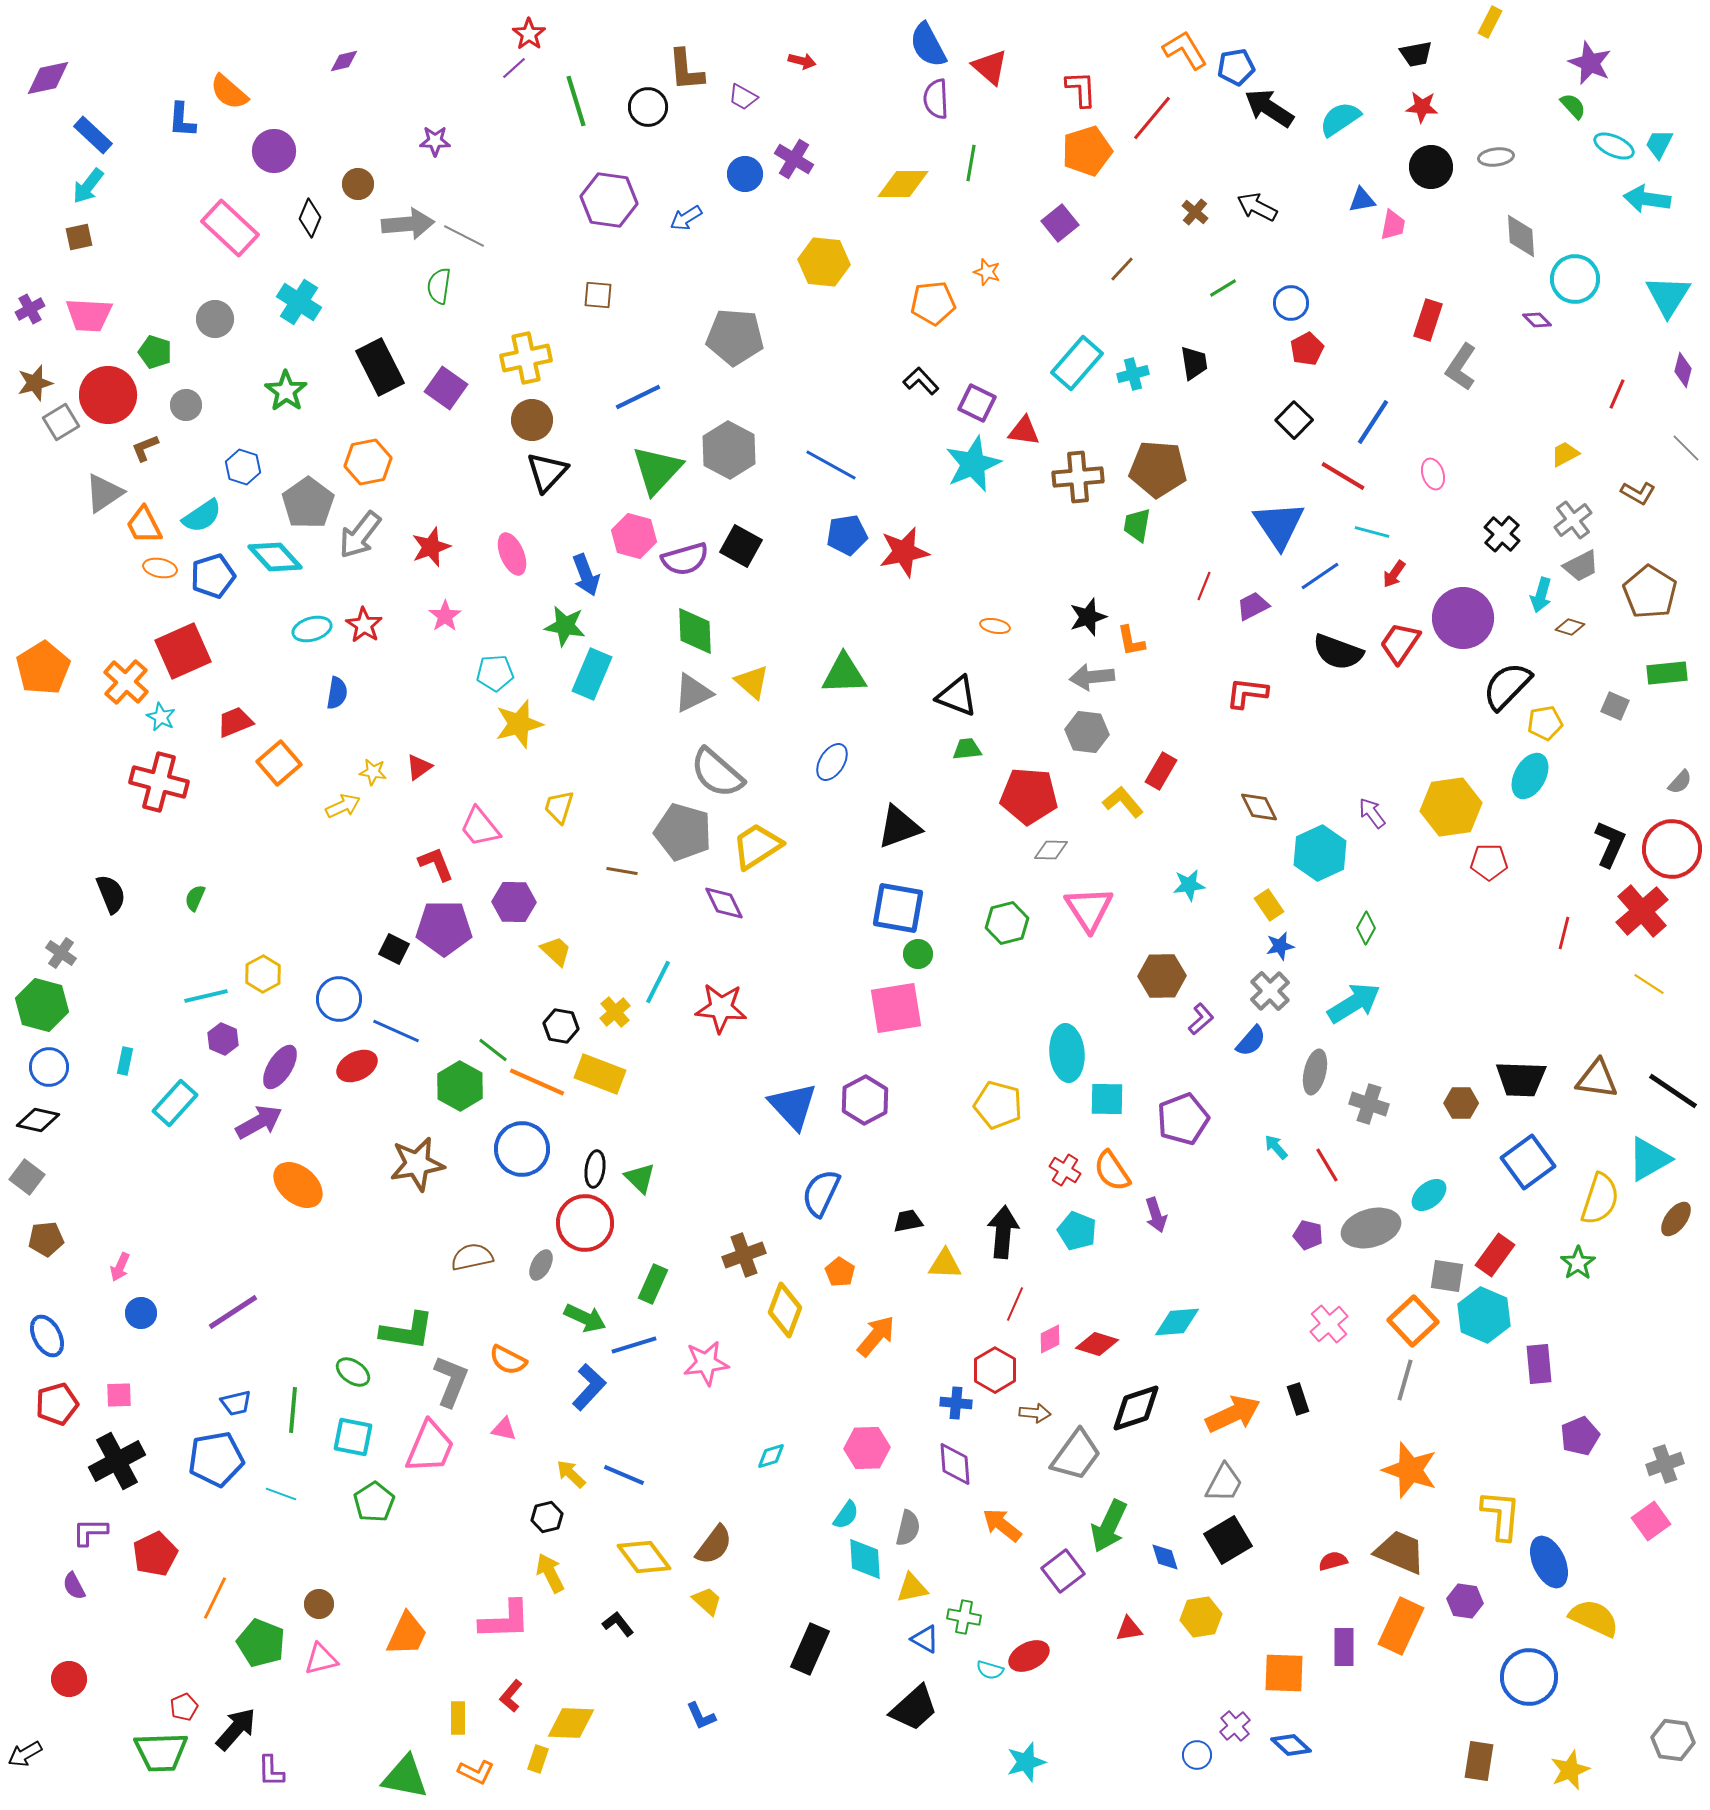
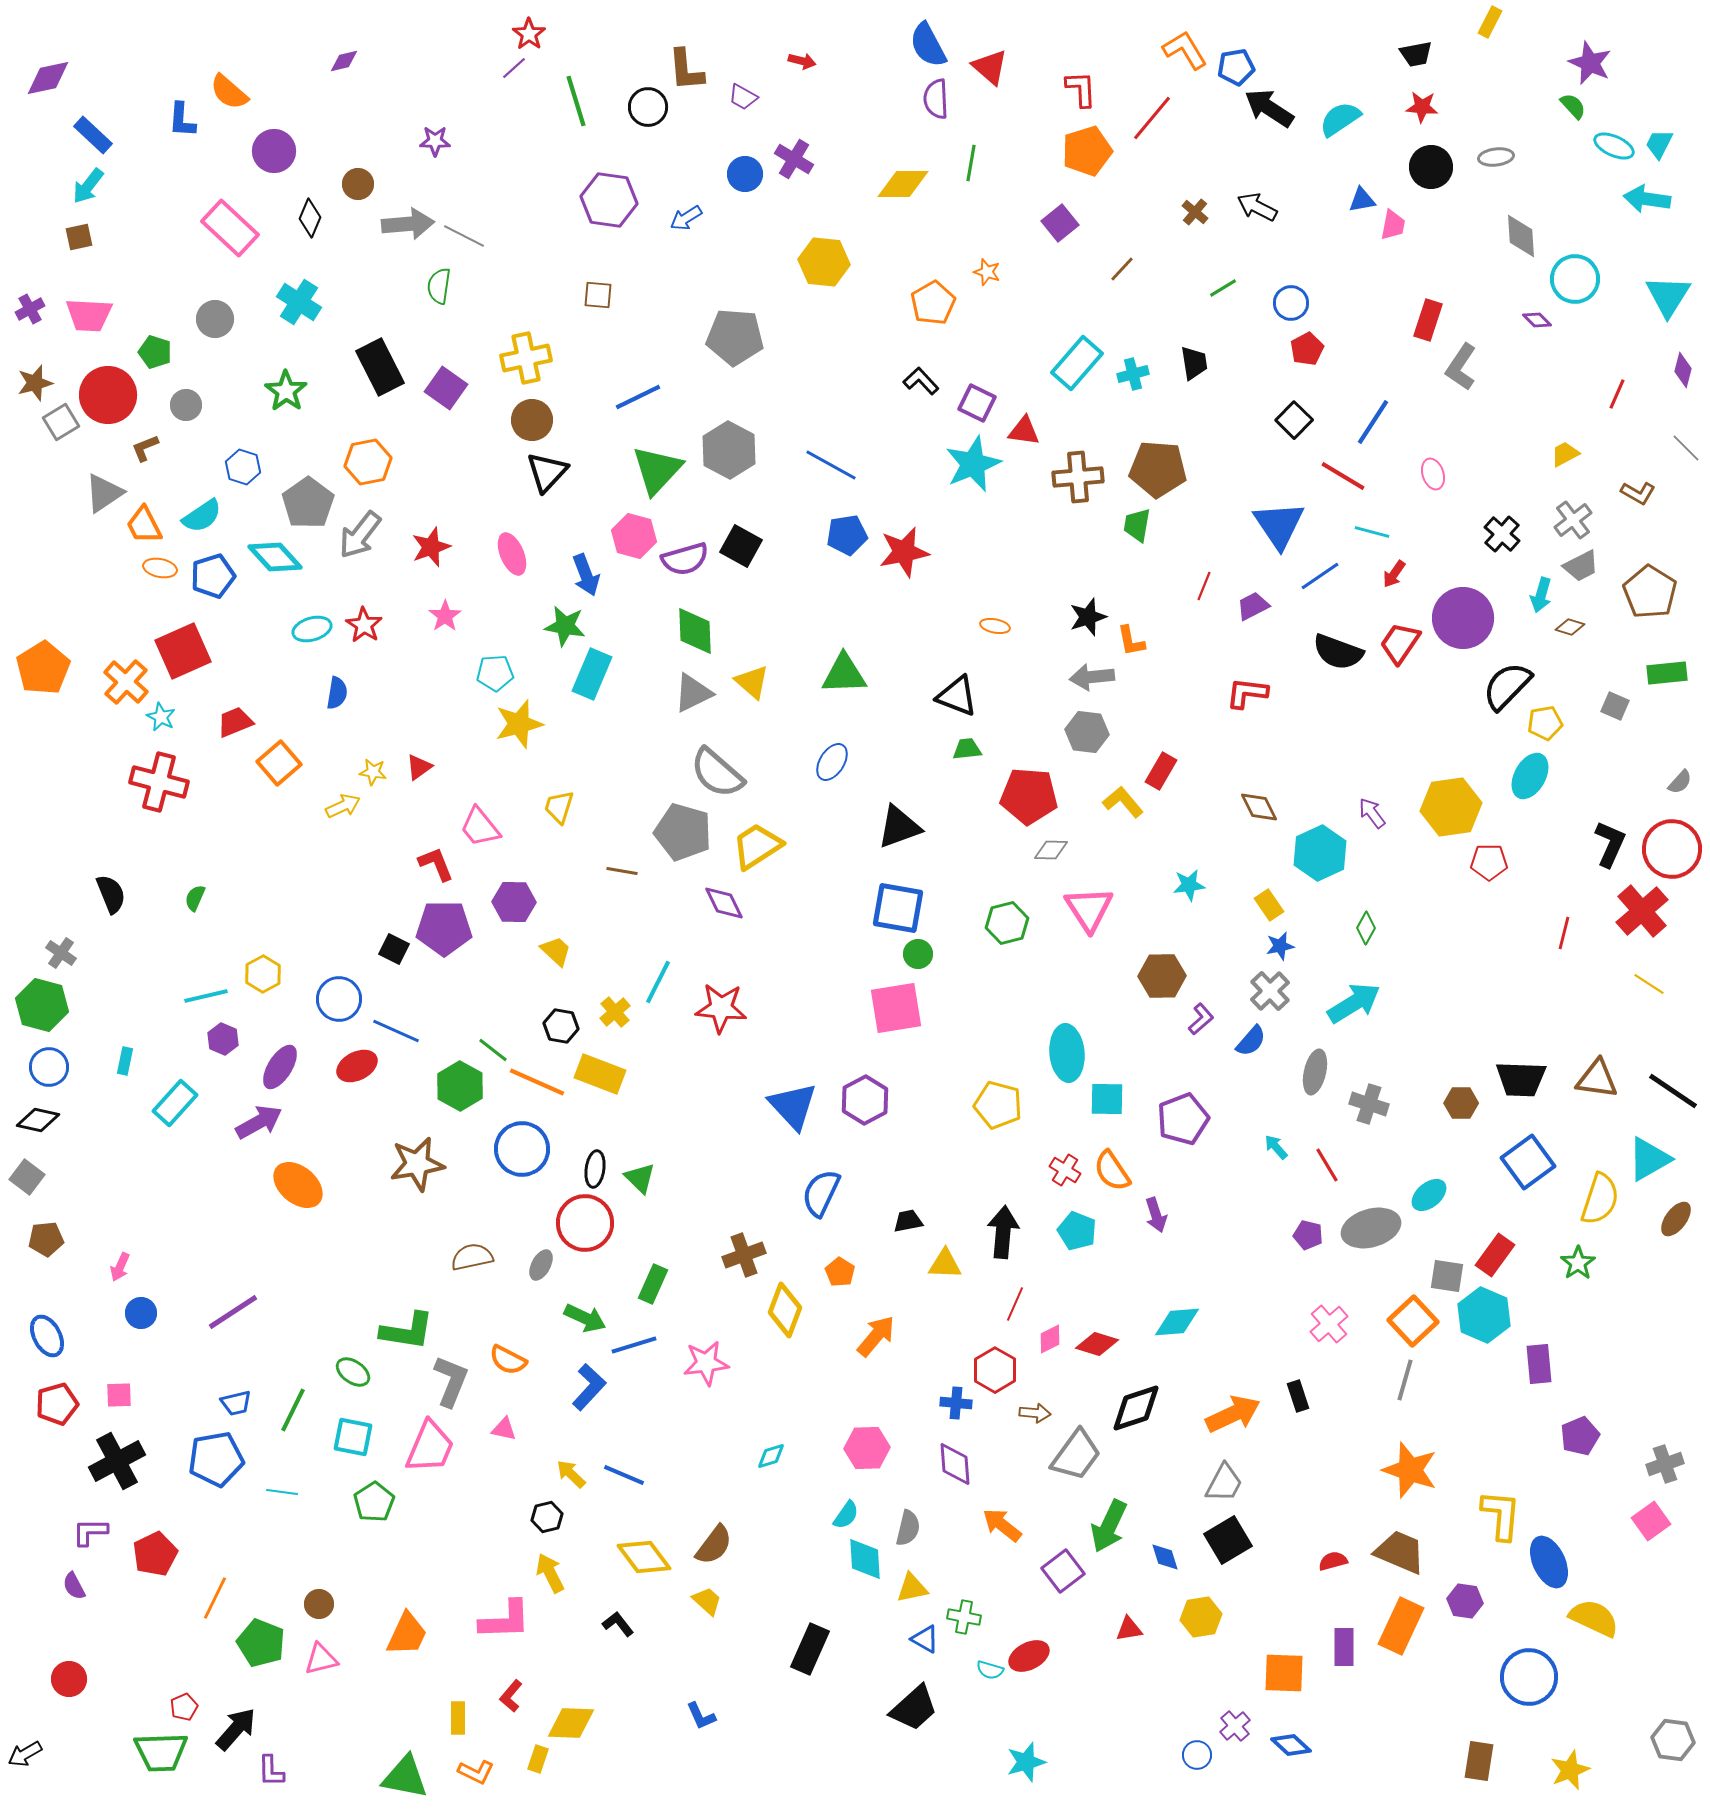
orange pentagon at (933, 303): rotated 24 degrees counterclockwise
black rectangle at (1298, 1399): moved 3 px up
green line at (293, 1410): rotated 21 degrees clockwise
cyan line at (281, 1494): moved 1 px right, 2 px up; rotated 12 degrees counterclockwise
